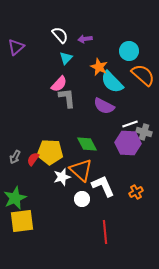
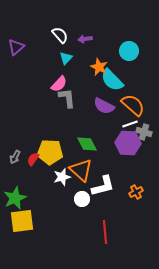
orange semicircle: moved 10 px left, 30 px down
cyan semicircle: moved 2 px up
white L-shape: rotated 100 degrees clockwise
